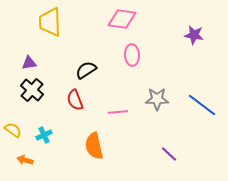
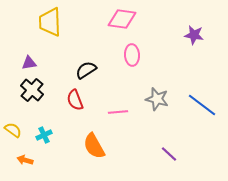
gray star: rotated 15 degrees clockwise
orange semicircle: rotated 16 degrees counterclockwise
